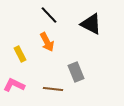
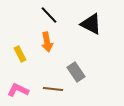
orange arrow: rotated 18 degrees clockwise
gray rectangle: rotated 12 degrees counterclockwise
pink L-shape: moved 4 px right, 5 px down
